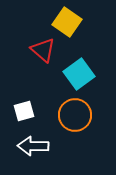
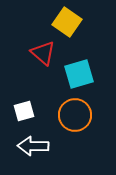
red triangle: moved 3 px down
cyan square: rotated 20 degrees clockwise
